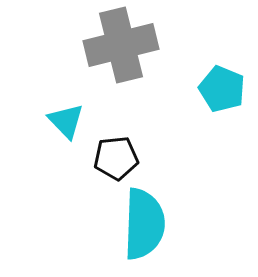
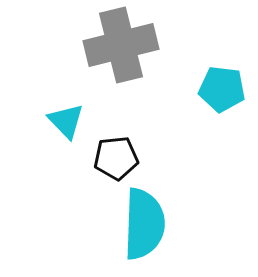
cyan pentagon: rotated 15 degrees counterclockwise
